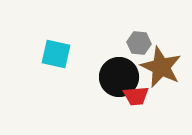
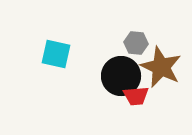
gray hexagon: moved 3 px left
black circle: moved 2 px right, 1 px up
